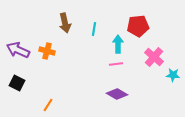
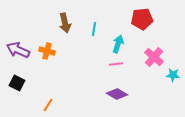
red pentagon: moved 4 px right, 7 px up
cyan arrow: rotated 18 degrees clockwise
